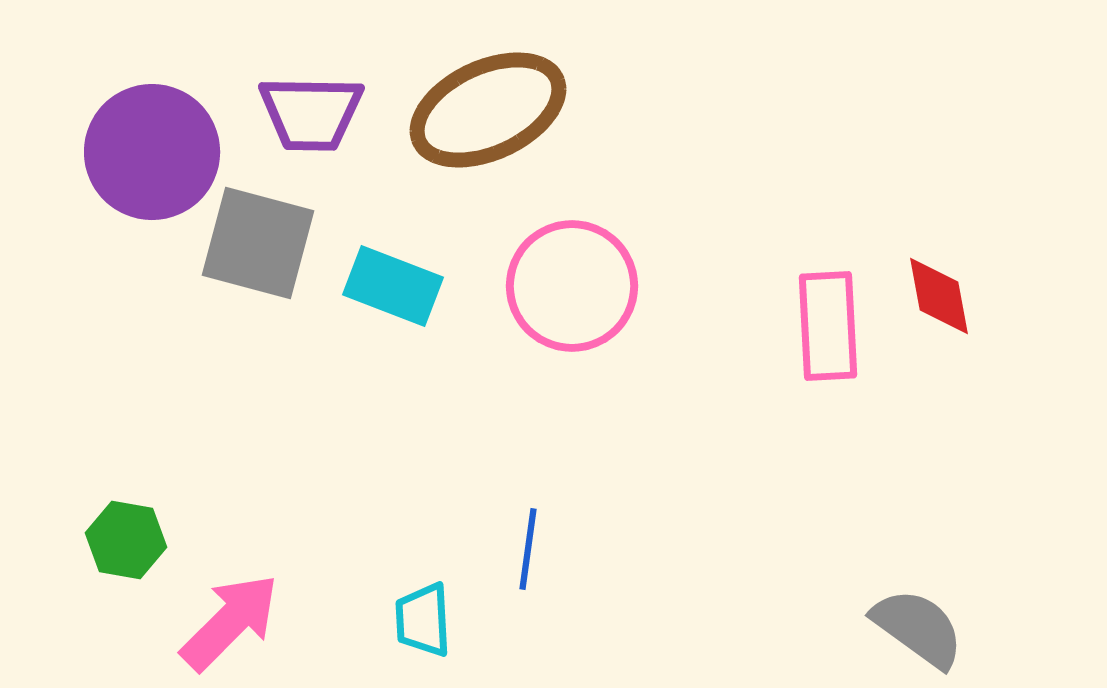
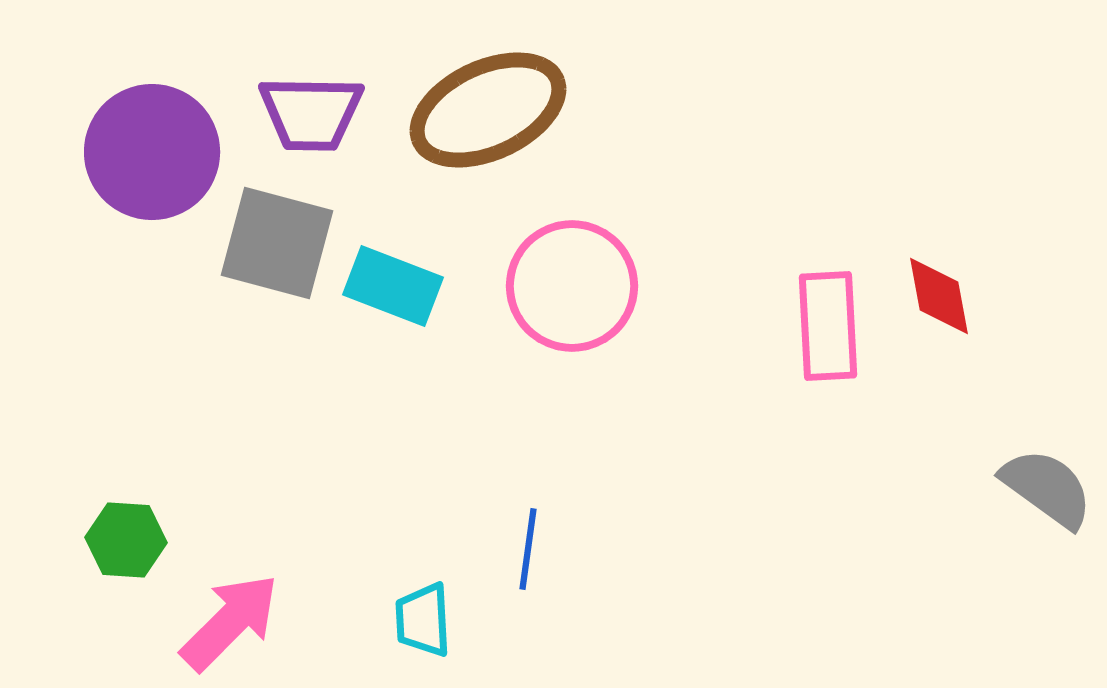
gray square: moved 19 px right
green hexagon: rotated 6 degrees counterclockwise
gray semicircle: moved 129 px right, 140 px up
